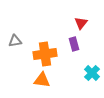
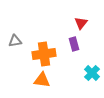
orange cross: moved 1 px left
